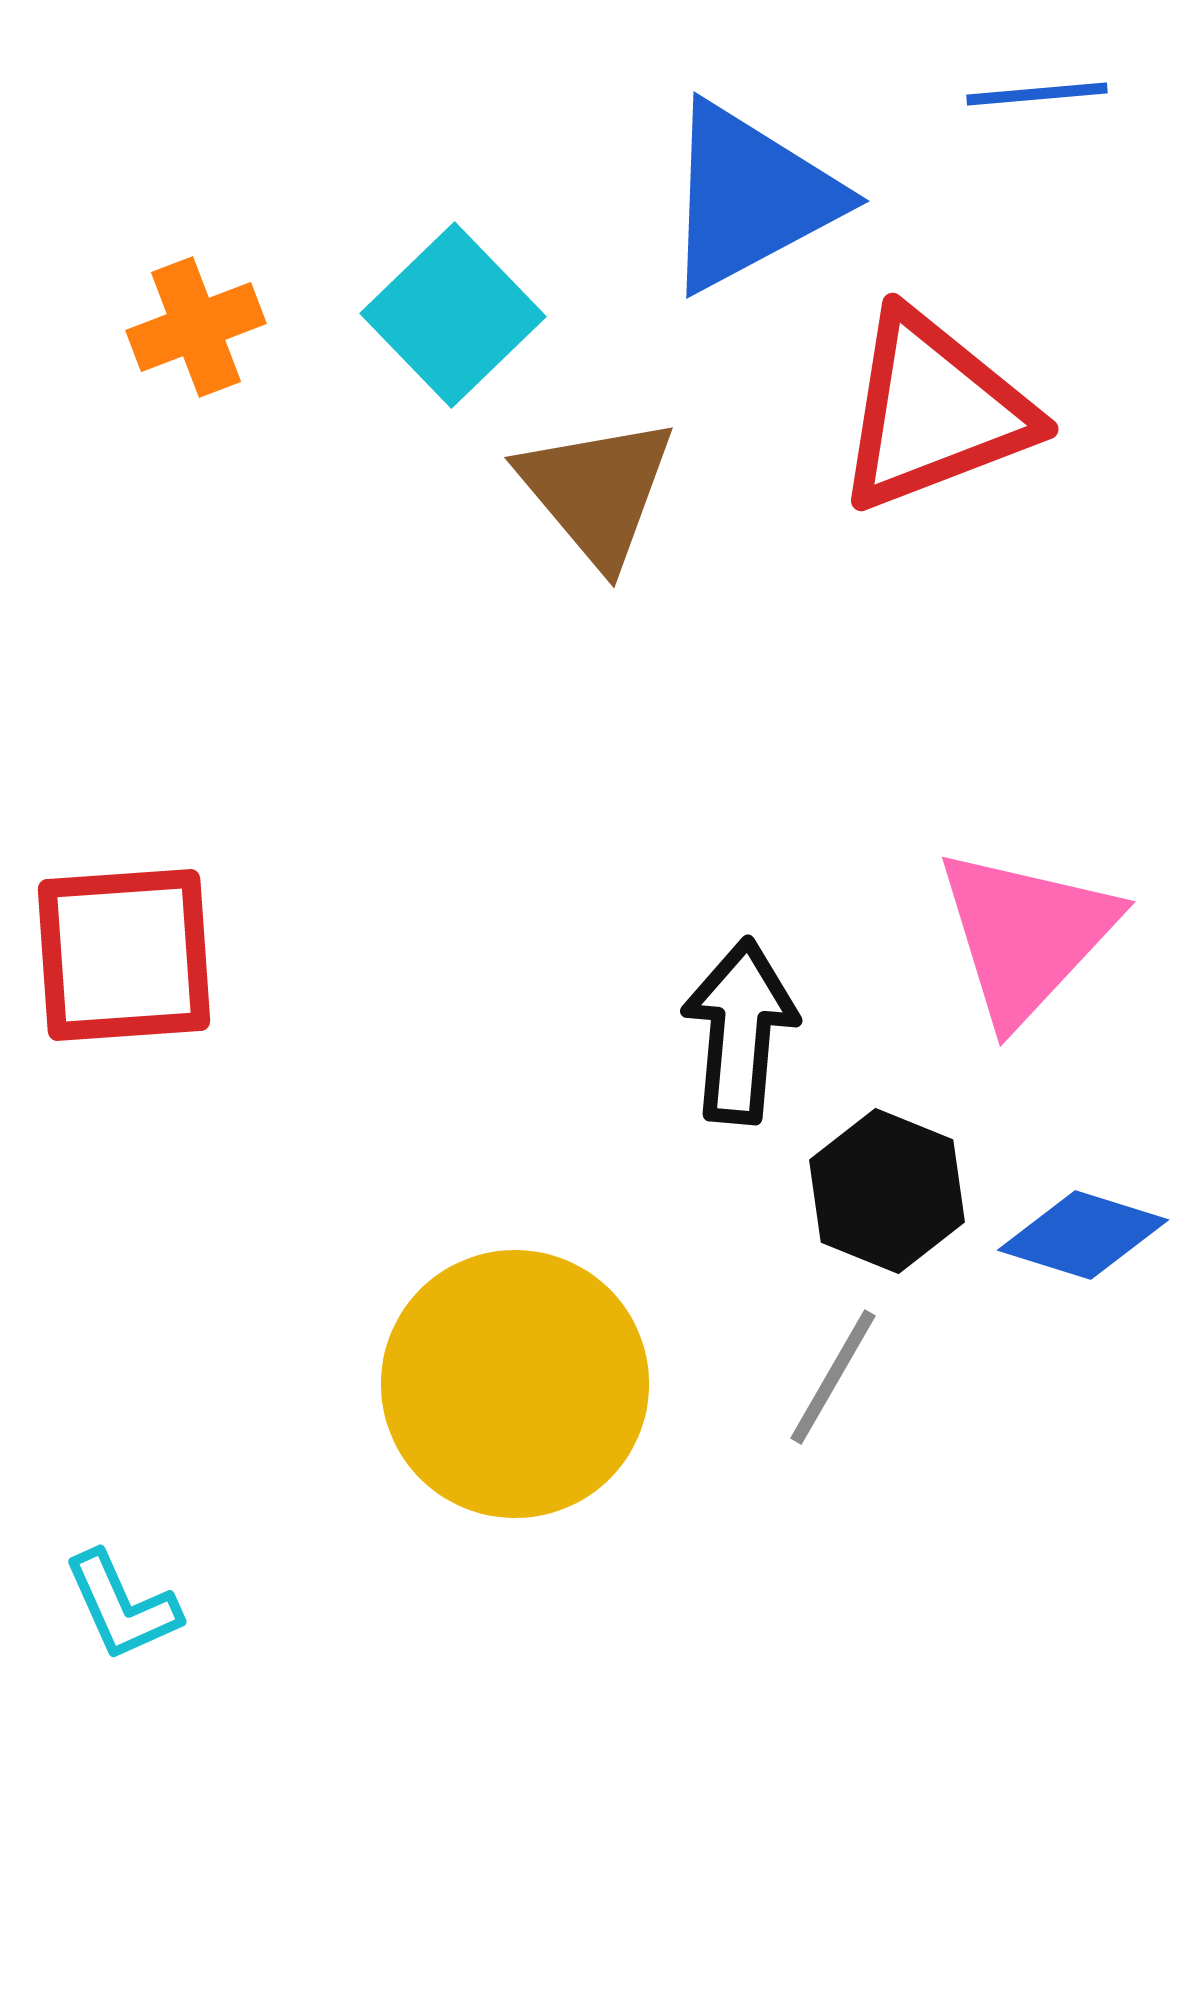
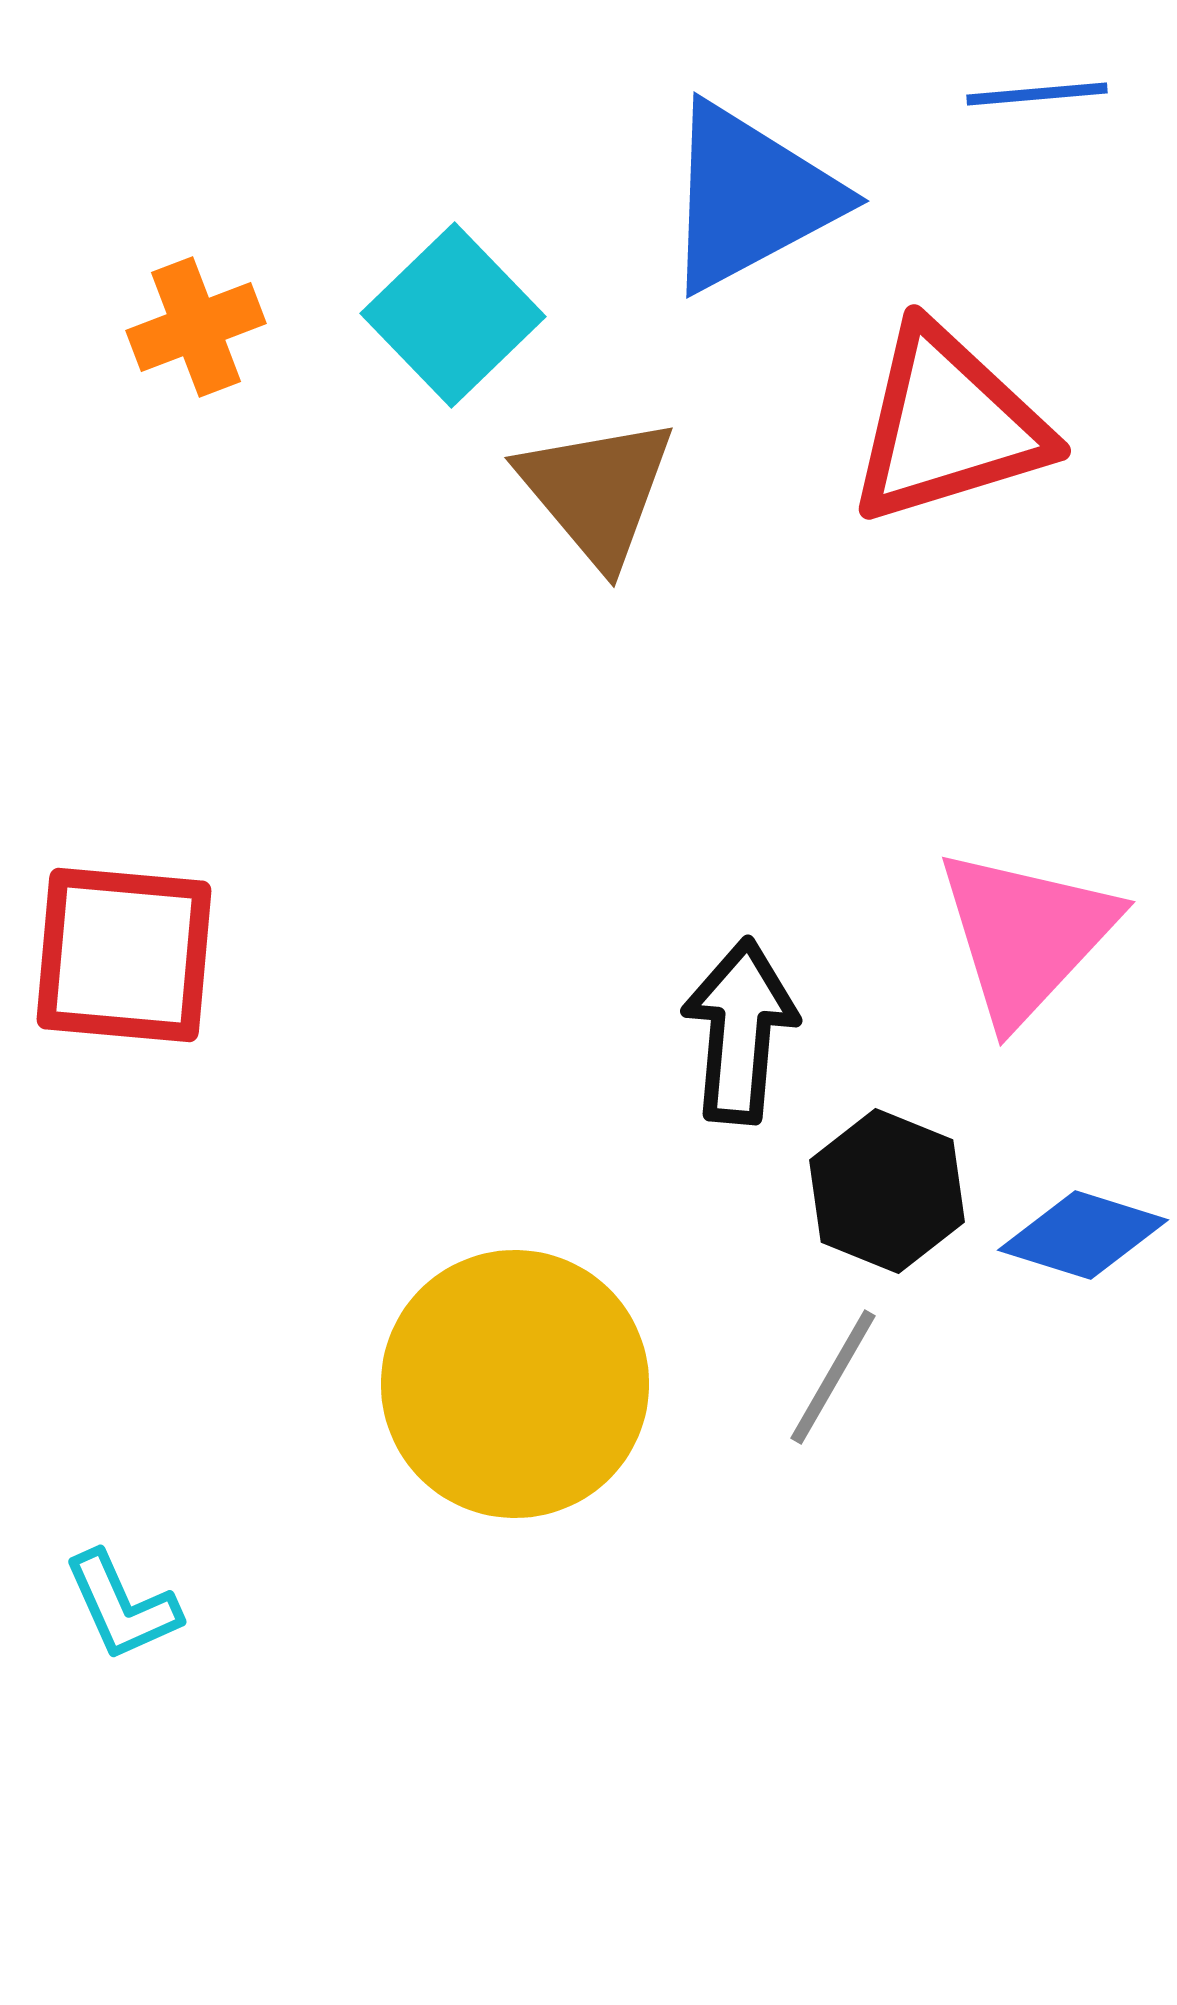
red triangle: moved 14 px right, 14 px down; rotated 4 degrees clockwise
red square: rotated 9 degrees clockwise
